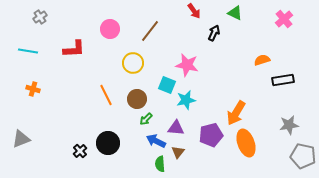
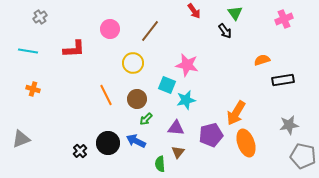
green triangle: rotated 28 degrees clockwise
pink cross: rotated 18 degrees clockwise
black arrow: moved 11 px right, 2 px up; rotated 119 degrees clockwise
blue arrow: moved 20 px left
